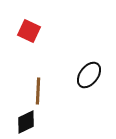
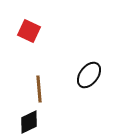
brown line: moved 1 px right, 2 px up; rotated 8 degrees counterclockwise
black diamond: moved 3 px right
